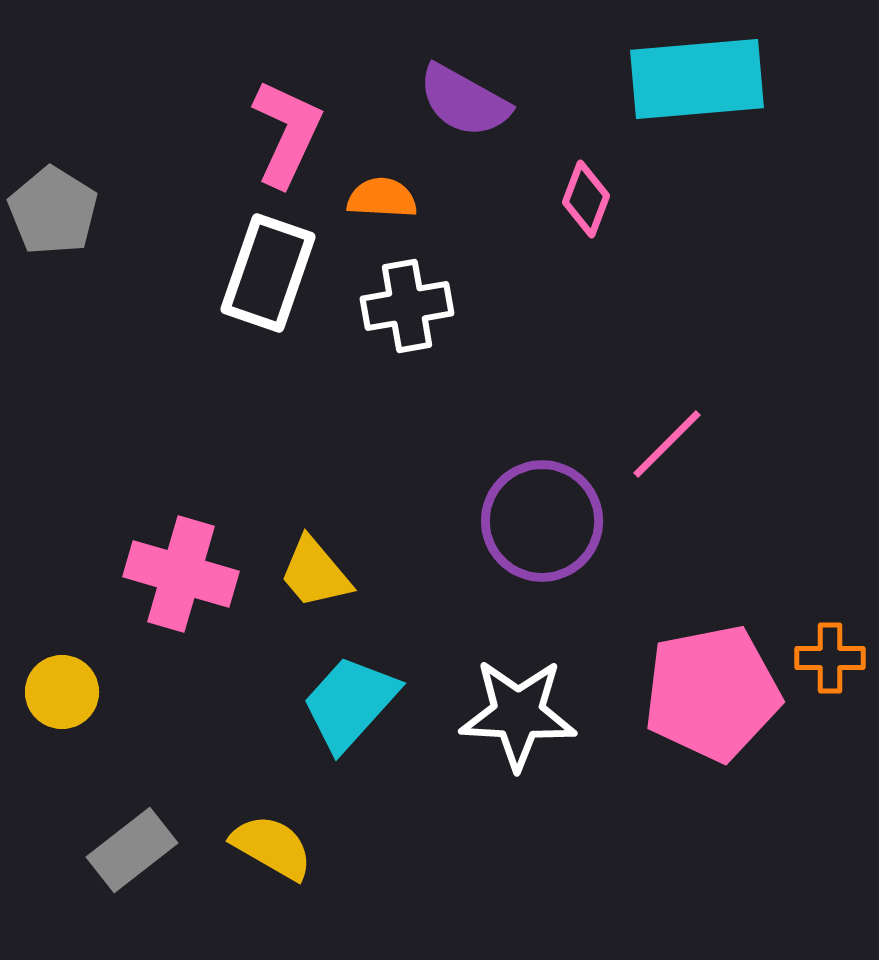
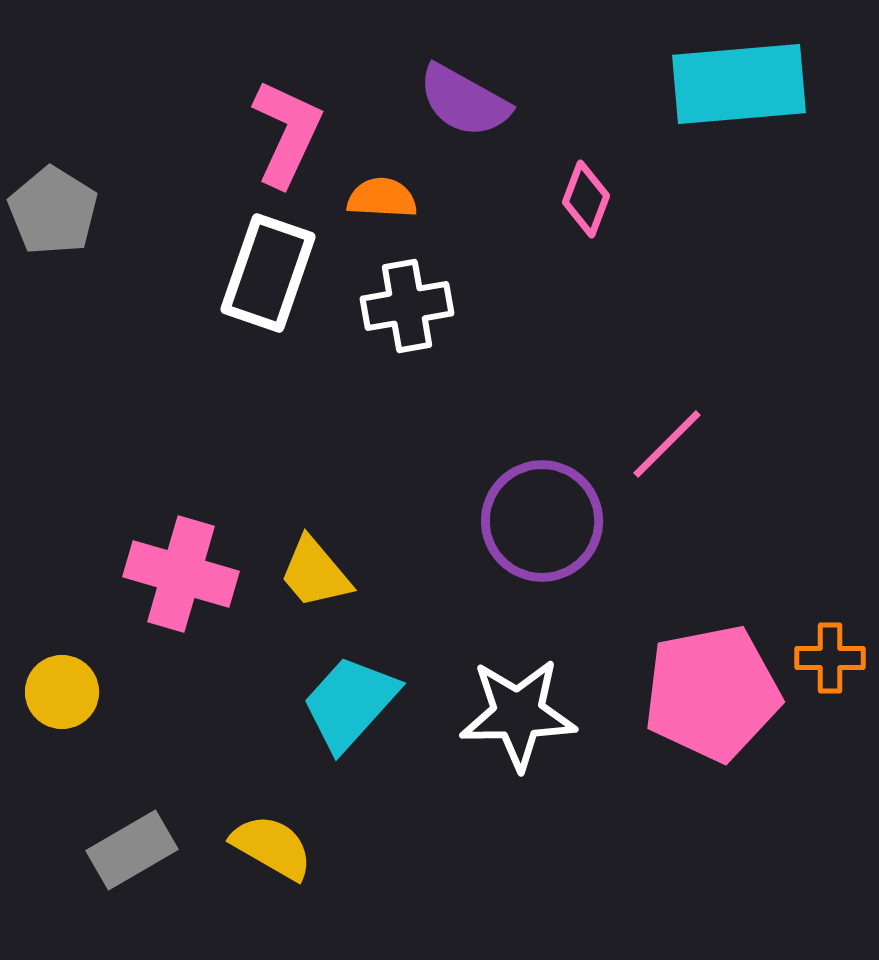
cyan rectangle: moved 42 px right, 5 px down
white star: rotated 4 degrees counterclockwise
gray rectangle: rotated 8 degrees clockwise
